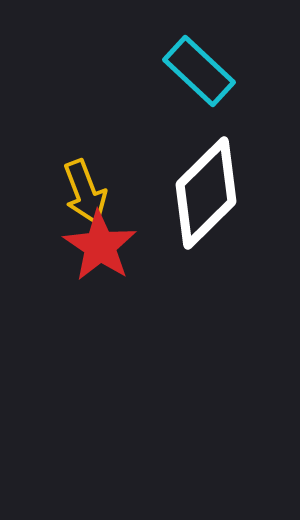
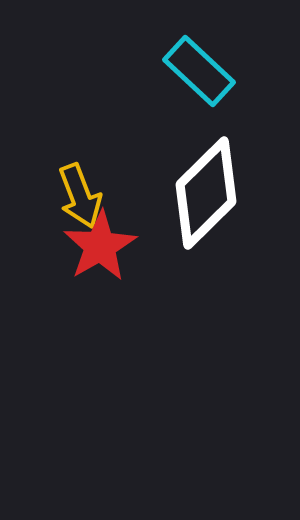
yellow arrow: moved 5 px left, 4 px down
red star: rotated 8 degrees clockwise
